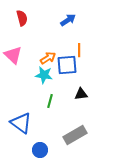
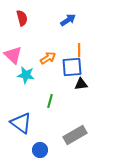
blue square: moved 5 px right, 2 px down
cyan star: moved 18 px left
black triangle: moved 10 px up
